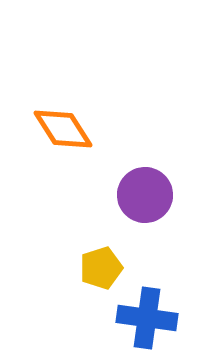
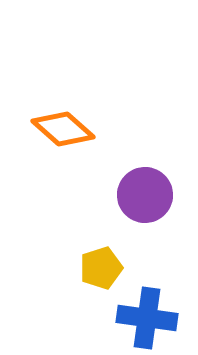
orange diamond: rotated 16 degrees counterclockwise
